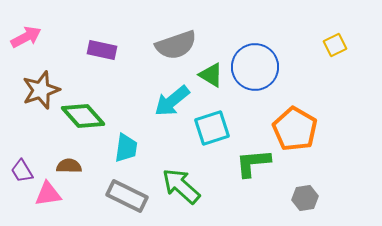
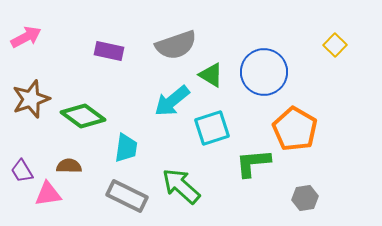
yellow square: rotated 20 degrees counterclockwise
purple rectangle: moved 7 px right, 1 px down
blue circle: moved 9 px right, 5 px down
brown star: moved 10 px left, 9 px down
green diamond: rotated 12 degrees counterclockwise
